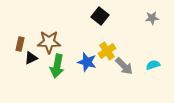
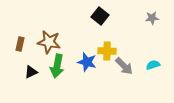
brown star: rotated 10 degrees clockwise
yellow cross: rotated 36 degrees clockwise
black triangle: moved 14 px down
